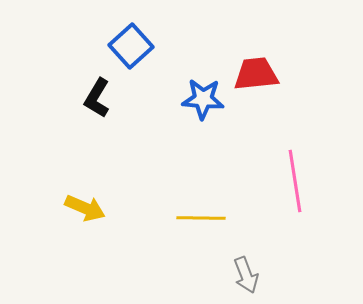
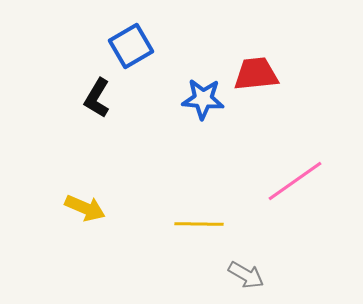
blue square: rotated 12 degrees clockwise
pink line: rotated 64 degrees clockwise
yellow line: moved 2 px left, 6 px down
gray arrow: rotated 39 degrees counterclockwise
